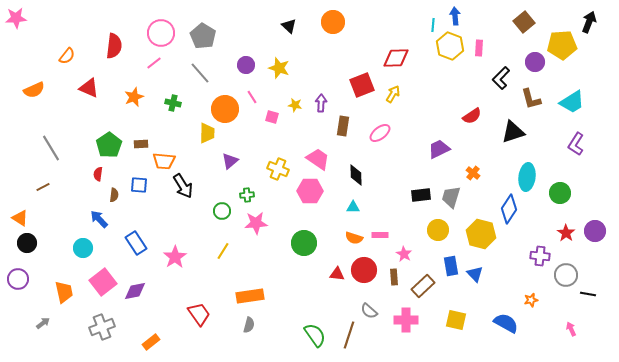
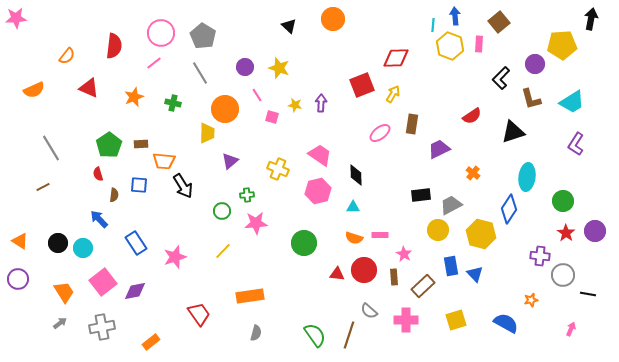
orange circle at (333, 22): moved 3 px up
brown square at (524, 22): moved 25 px left
black arrow at (589, 22): moved 2 px right, 3 px up; rotated 10 degrees counterclockwise
pink rectangle at (479, 48): moved 4 px up
purple circle at (535, 62): moved 2 px down
purple circle at (246, 65): moved 1 px left, 2 px down
gray line at (200, 73): rotated 10 degrees clockwise
pink line at (252, 97): moved 5 px right, 2 px up
brown rectangle at (343, 126): moved 69 px right, 2 px up
pink trapezoid at (318, 159): moved 2 px right, 4 px up
red semicircle at (98, 174): rotated 24 degrees counterclockwise
pink hexagon at (310, 191): moved 8 px right; rotated 15 degrees counterclockwise
green circle at (560, 193): moved 3 px right, 8 px down
gray trapezoid at (451, 197): moved 8 px down; rotated 45 degrees clockwise
orange triangle at (20, 218): moved 23 px down
black circle at (27, 243): moved 31 px right
yellow line at (223, 251): rotated 12 degrees clockwise
pink star at (175, 257): rotated 15 degrees clockwise
gray circle at (566, 275): moved 3 px left
orange trapezoid at (64, 292): rotated 20 degrees counterclockwise
yellow square at (456, 320): rotated 30 degrees counterclockwise
gray arrow at (43, 323): moved 17 px right
gray semicircle at (249, 325): moved 7 px right, 8 px down
gray cross at (102, 327): rotated 10 degrees clockwise
pink arrow at (571, 329): rotated 48 degrees clockwise
